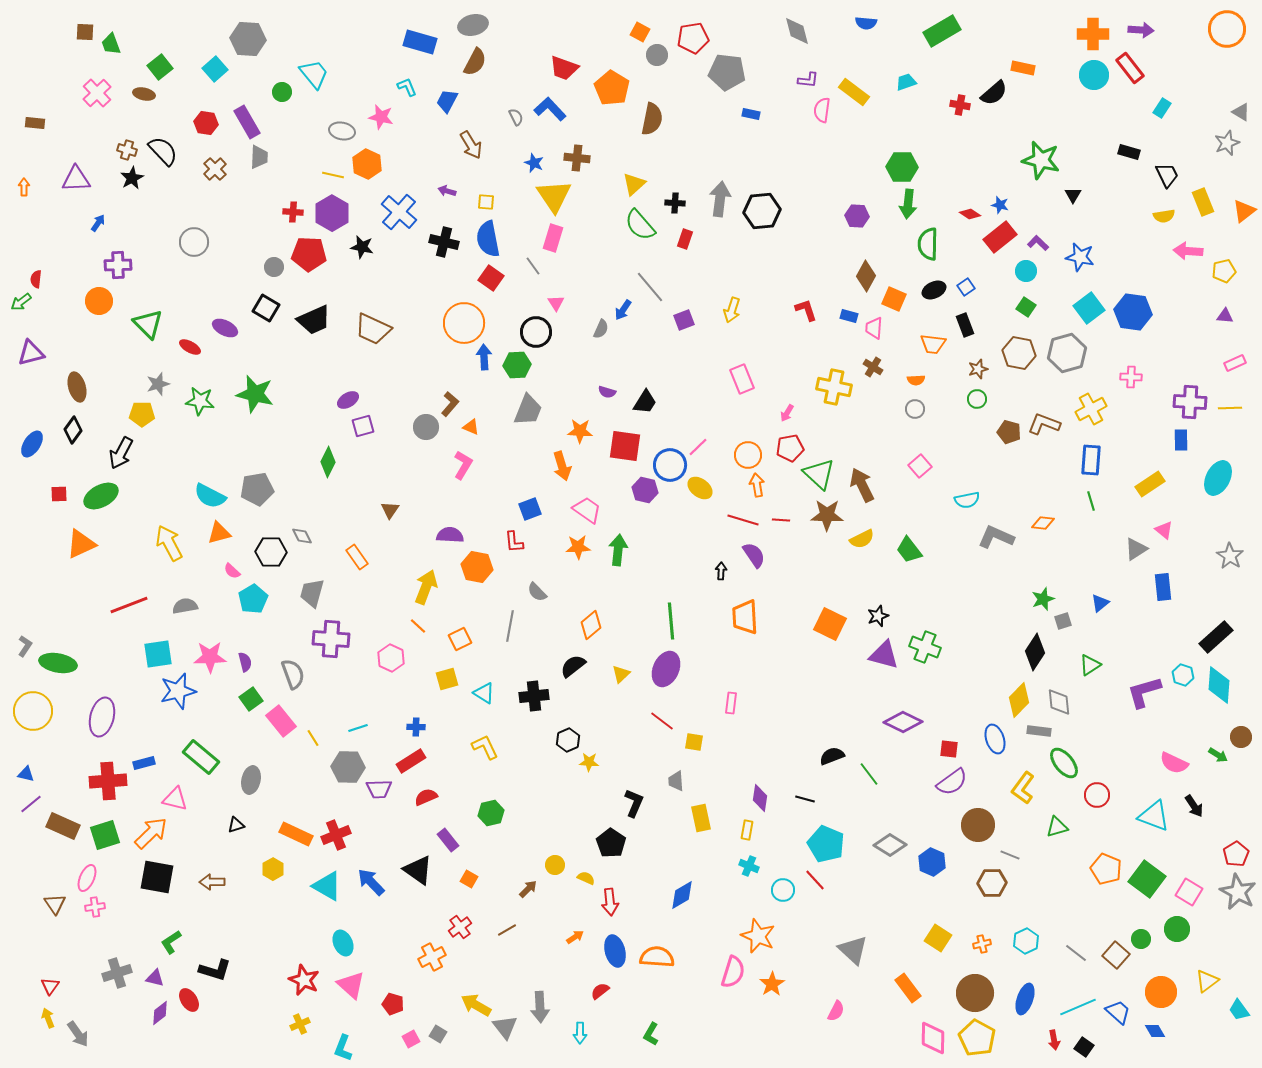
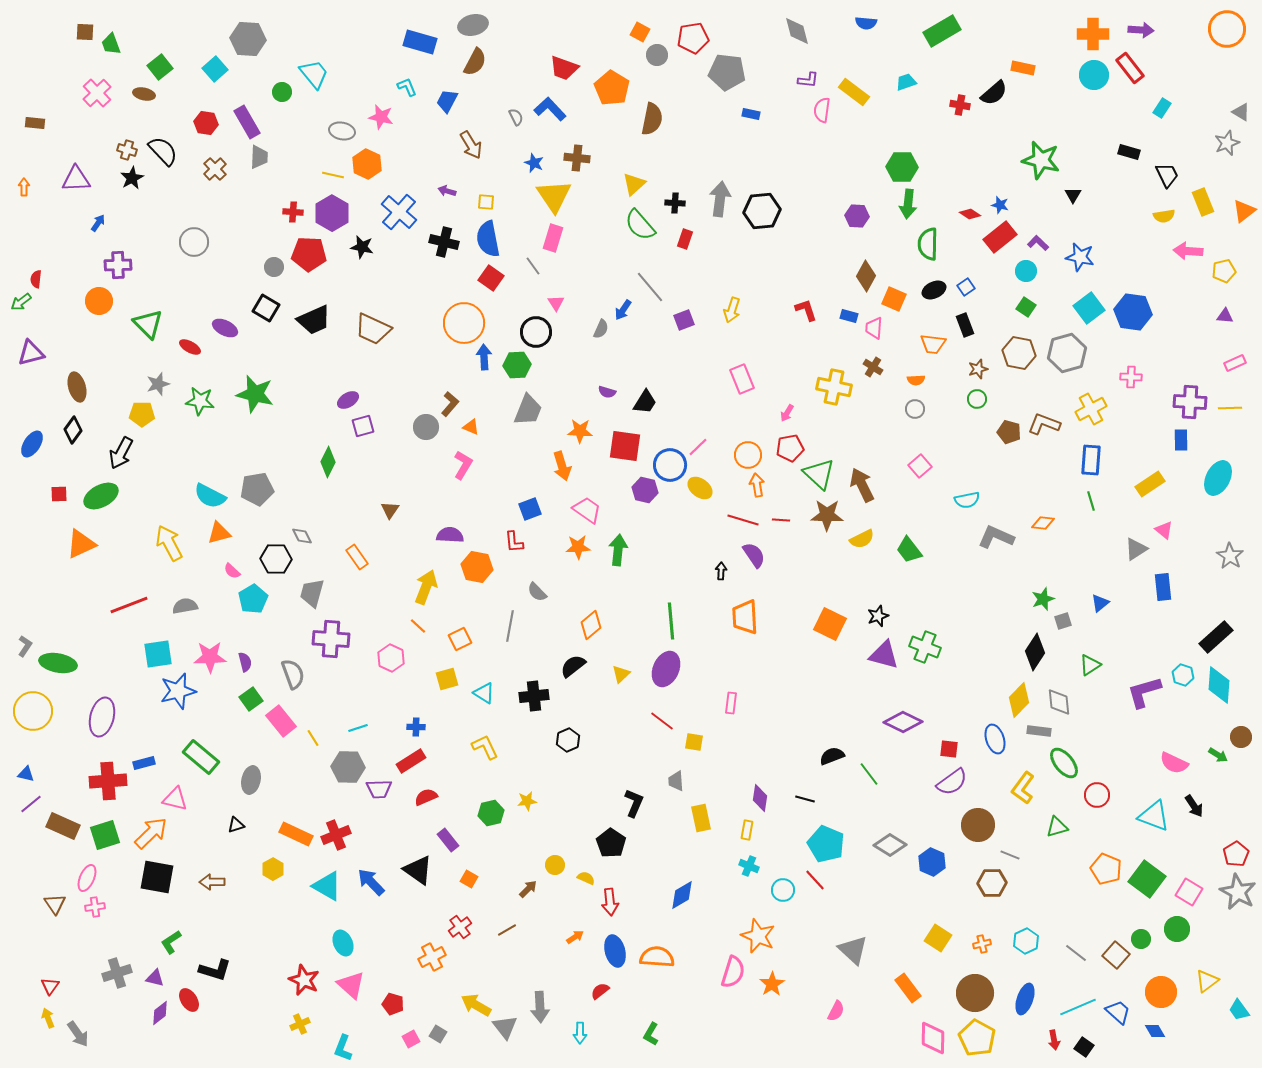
black hexagon at (271, 552): moved 5 px right, 7 px down
yellow star at (589, 762): moved 62 px left, 39 px down; rotated 12 degrees counterclockwise
